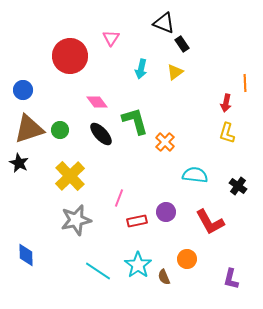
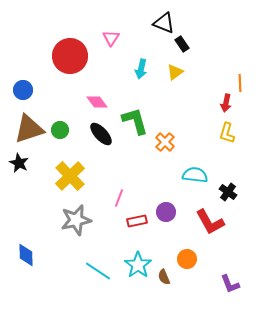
orange line: moved 5 px left
black cross: moved 10 px left, 6 px down
purple L-shape: moved 1 px left, 5 px down; rotated 35 degrees counterclockwise
